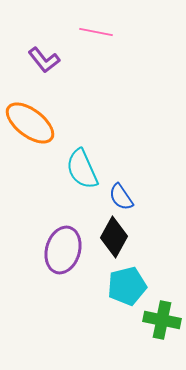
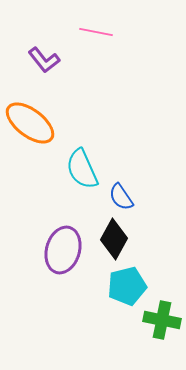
black diamond: moved 2 px down
